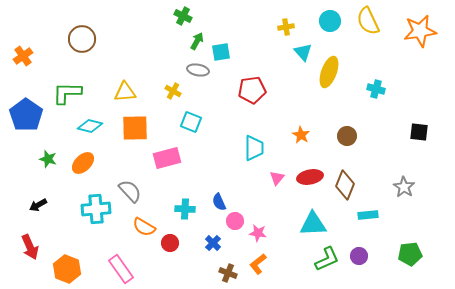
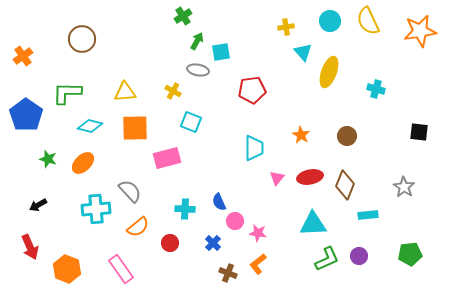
green cross at (183, 16): rotated 30 degrees clockwise
orange semicircle at (144, 227): moved 6 px left; rotated 70 degrees counterclockwise
